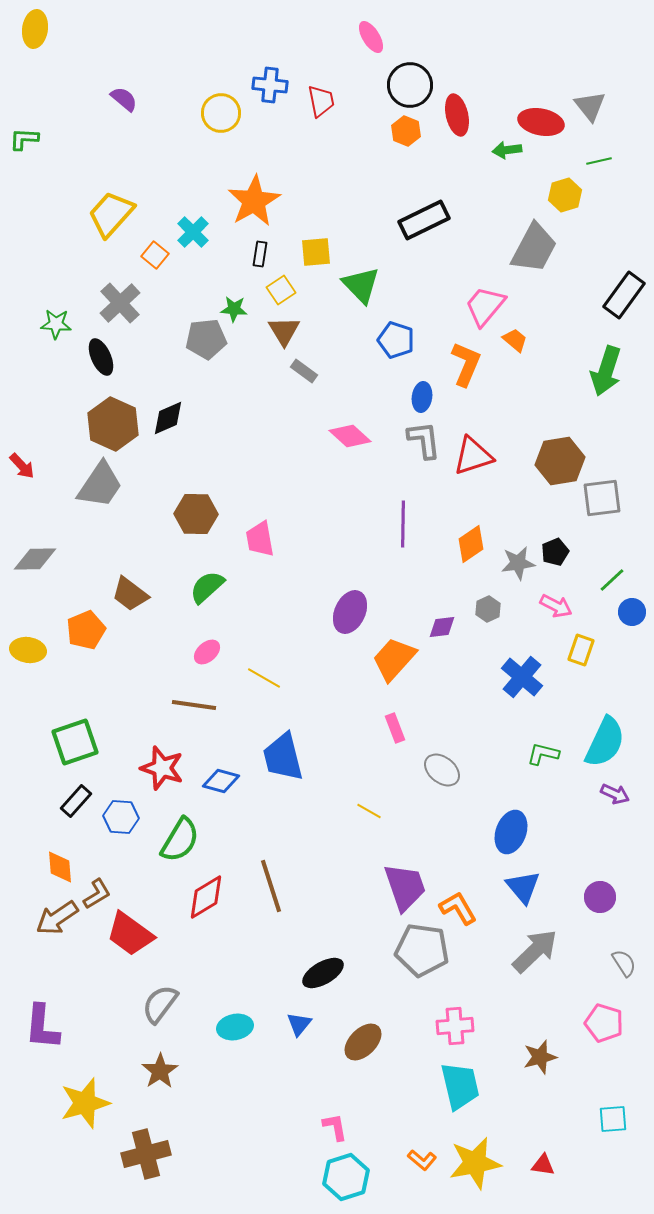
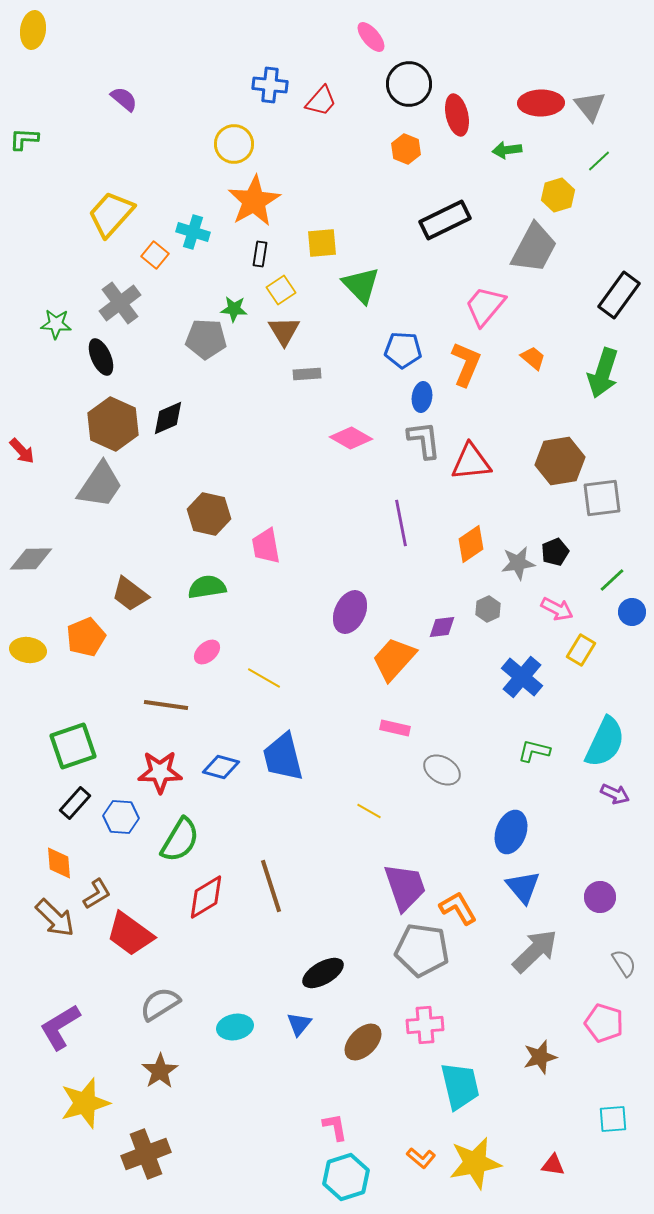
yellow ellipse at (35, 29): moved 2 px left, 1 px down
pink ellipse at (371, 37): rotated 8 degrees counterclockwise
black circle at (410, 85): moved 1 px left, 1 px up
red trapezoid at (321, 101): rotated 52 degrees clockwise
yellow circle at (221, 113): moved 13 px right, 31 px down
red ellipse at (541, 122): moved 19 px up; rotated 12 degrees counterclockwise
orange hexagon at (406, 131): moved 18 px down
green line at (599, 161): rotated 30 degrees counterclockwise
yellow hexagon at (565, 195): moved 7 px left
black rectangle at (424, 220): moved 21 px right
cyan cross at (193, 232): rotated 28 degrees counterclockwise
yellow square at (316, 252): moved 6 px right, 9 px up
black rectangle at (624, 295): moved 5 px left
gray cross at (120, 303): rotated 6 degrees clockwise
gray pentagon at (206, 339): rotated 9 degrees clockwise
blue pentagon at (396, 340): moved 7 px right, 10 px down; rotated 15 degrees counterclockwise
orange trapezoid at (515, 340): moved 18 px right, 18 px down
gray rectangle at (304, 371): moved 3 px right, 3 px down; rotated 40 degrees counterclockwise
green arrow at (606, 371): moved 3 px left, 2 px down
pink diamond at (350, 436): moved 1 px right, 2 px down; rotated 12 degrees counterclockwise
red triangle at (473, 456): moved 2 px left, 6 px down; rotated 12 degrees clockwise
red arrow at (22, 466): moved 15 px up
brown hexagon at (196, 514): moved 13 px right; rotated 12 degrees clockwise
purple line at (403, 524): moved 2 px left, 1 px up; rotated 12 degrees counterclockwise
pink trapezoid at (260, 539): moved 6 px right, 7 px down
gray diamond at (35, 559): moved 4 px left
green semicircle at (207, 587): rotated 33 degrees clockwise
pink arrow at (556, 606): moved 1 px right, 3 px down
orange pentagon at (86, 630): moved 7 px down
yellow rectangle at (581, 650): rotated 12 degrees clockwise
brown line at (194, 705): moved 28 px left
pink rectangle at (395, 728): rotated 56 degrees counterclockwise
green square at (75, 742): moved 2 px left, 4 px down
green L-shape at (543, 754): moved 9 px left, 3 px up
red star at (162, 768): moved 2 px left, 4 px down; rotated 18 degrees counterclockwise
gray ellipse at (442, 770): rotated 9 degrees counterclockwise
blue diamond at (221, 781): moved 14 px up
black rectangle at (76, 801): moved 1 px left, 2 px down
orange diamond at (60, 867): moved 1 px left, 4 px up
brown arrow at (57, 918): moved 2 px left; rotated 102 degrees counterclockwise
gray semicircle at (160, 1004): rotated 21 degrees clockwise
pink cross at (455, 1026): moved 30 px left, 1 px up
purple L-shape at (42, 1027): moved 18 px right; rotated 54 degrees clockwise
brown cross at (146, 1154): rotated 6 degrees counterclockwise
orange L-shape at (422, 1160): moved 1 px left, 2 px up
red triangle at (543, 1165): moved 10 px right
